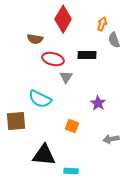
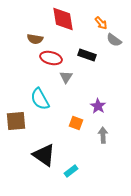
red diamond: rotated 40 degrees counterclockwise
orange arrow: moved 1 px left, 1 px up; rotated 120 degrees clockwise
gray semicircle: rotated 35 degrees counterclockwise
black rectangle: rotated 18 degrees clockwise
red ellipse: moved 2 px left, 1 px up
cyan semicircle: rotated 35 degrees clockwise
purple star: moved 3 px down
orange square: moved 4 px right, 3 px up
gray arrow: moved 8 px left, 4 px up; rotated 98 degrees clockwise
black triangle: rotated 30 degrees clockwise
cyan rectangle: rotated 40 degrees counterclockwise
